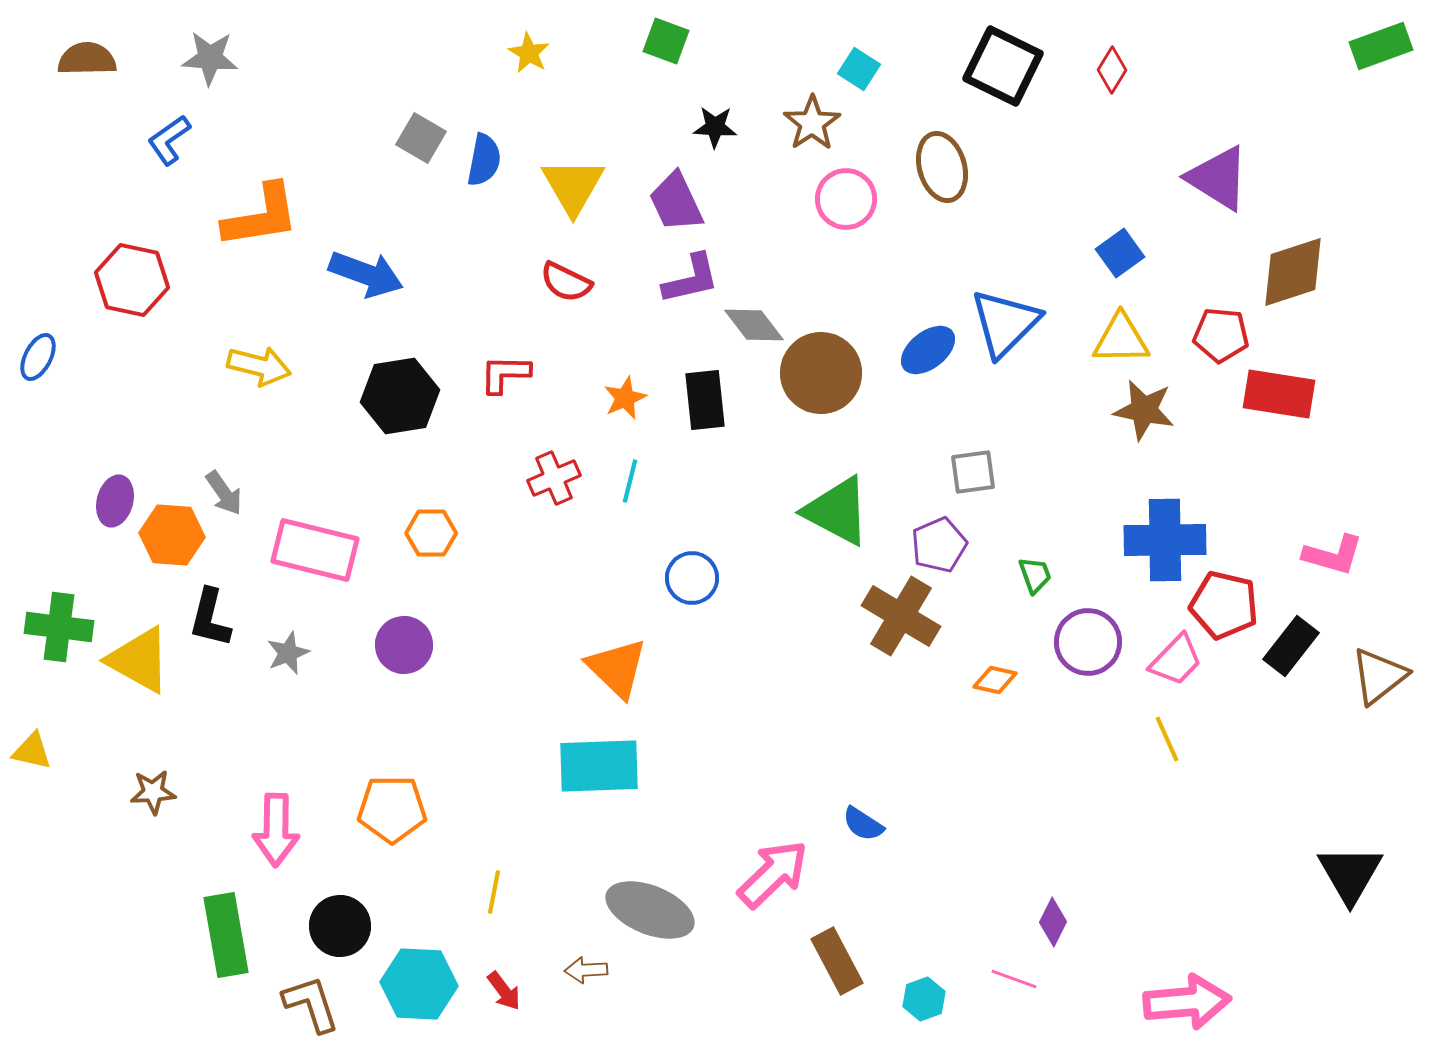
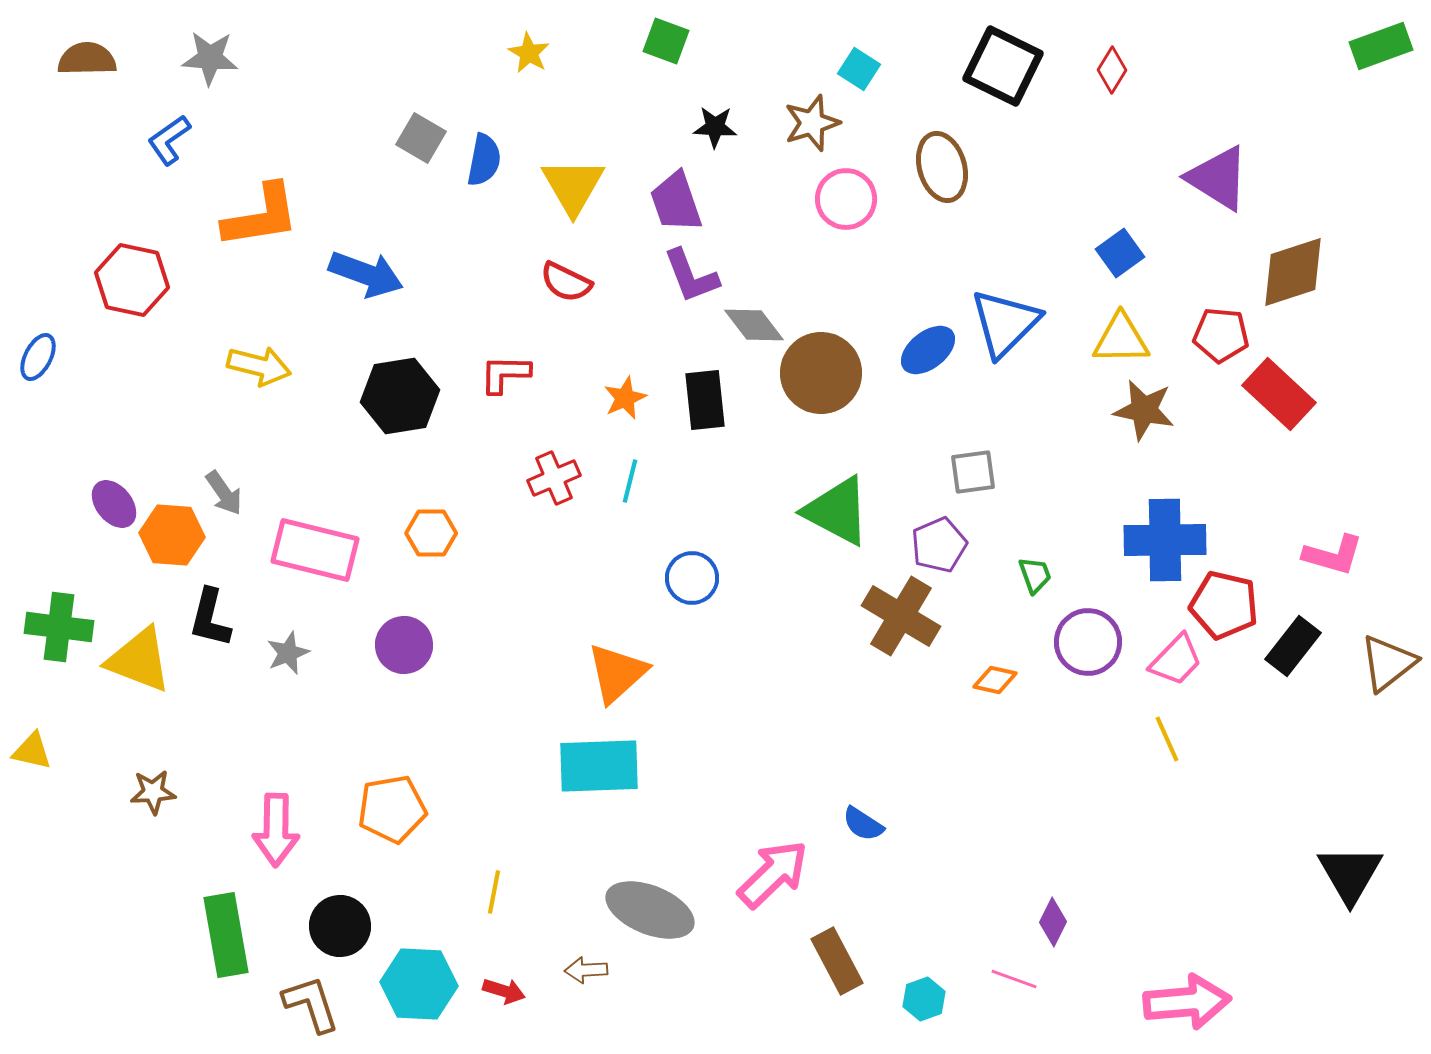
brown star at (812, 123): rotated 16 degrees clockwise
purple trapezoid at (676, 202): rotated 6 degrees clockwise
purple L-shape at (691, 279): moved 3 px up; rotated 82 degrees clockwise
red rectangle at (1279, 394): rotated 34 degrees clockwise
purple ellipse at (115, 501): moved 1 px left, 3 px down; rotated 54 degrees counterclockwise
black rectangle at (1291, 646): moved 2 px right
yellow triangle at (139, 660): rotated 8 degrees counterclockwise
orange triangle at (617, 668): moved 5 px down; rotated 34 degrees clockwise
brown triangle at (1379, 676): moved 9 px right, 13 px up
orange pentagon at (392, 809): rotated 10 degrees counterclockwise
red arrow at (504, 991): rotated 36 degrees counterclockwise
